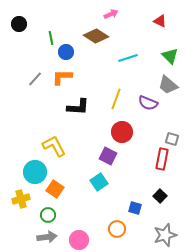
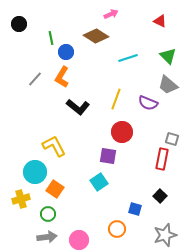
green triangle: moved 2 px left
orange L-shape: rotated 60 degrees counterclockwise
black L-shape: rotated 35 degrees clockwise
purple square: rotated 18 degrees counterclockwise
blue square: moved 1 px down
green circle: moved 1 px up
